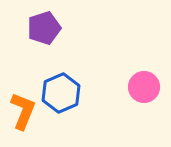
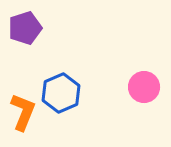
purple pentagon: moved 19 px left
orange L-shape: moved 1 px down
